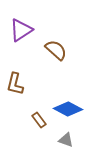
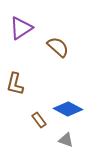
purple triangle: moved 2 px up
brown semicircle: moved 2 px right, 3 px up
